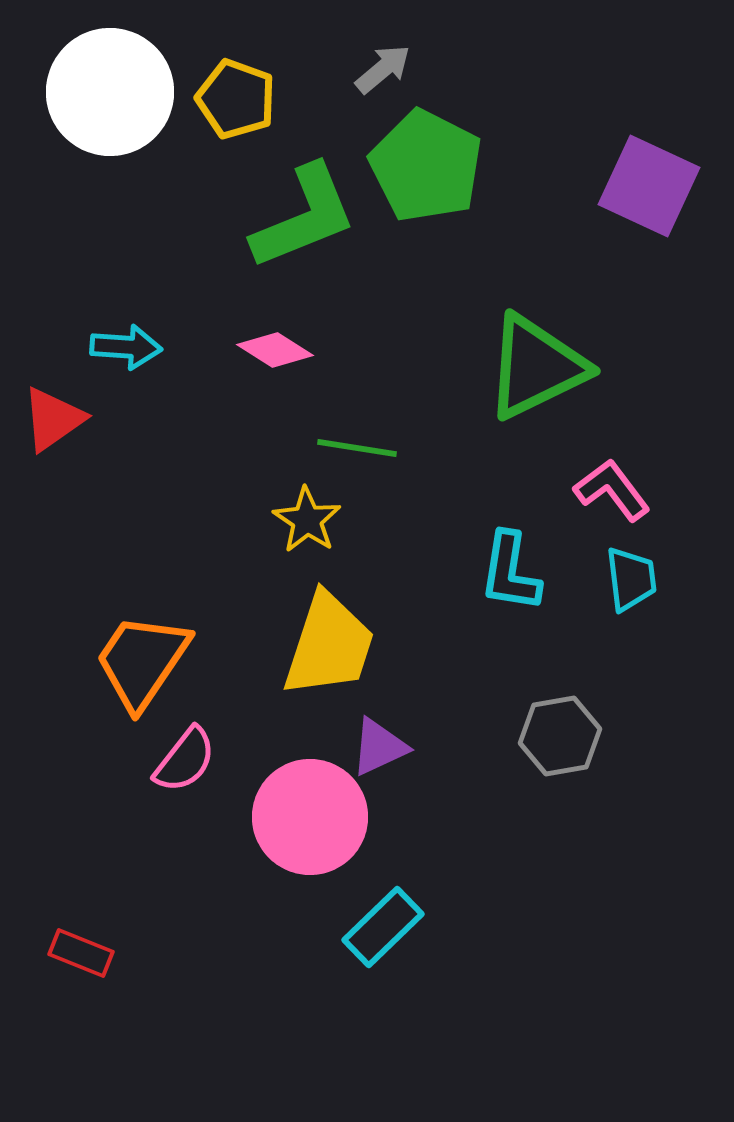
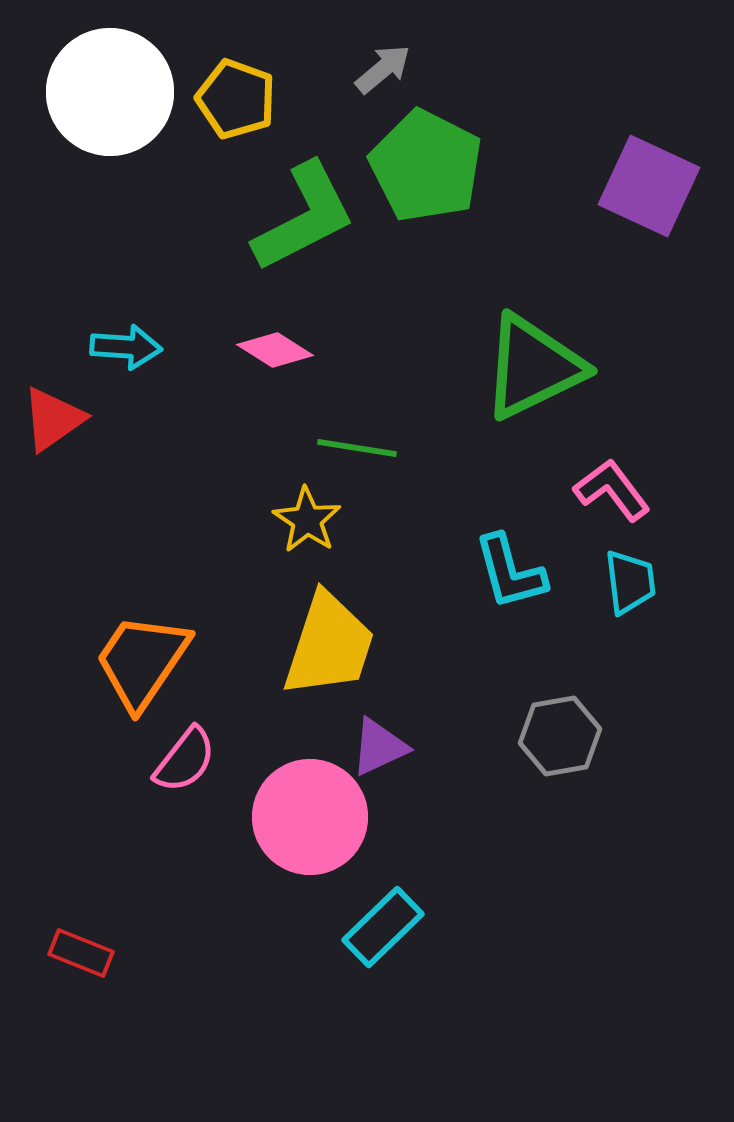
green L-shape: rotated 5 degrees counterclockwise
green triangle: moved 3 px left
cyan L-shape: rotated 24 degrees counterclockwise
cyan trapezoid: moved 1 px left, 3 px down
